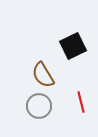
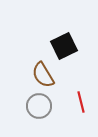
black square: moved 9 px left
